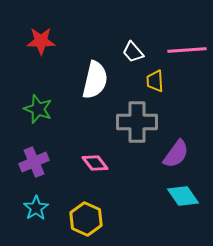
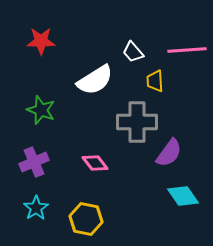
white semicircle: rotated 45 degrees clockwise
green star: moved 3 px right, 1 px down
purple semicircle: moved 7 px left, 1 px up
yellow hexagon: rotated 12 degrees counterclockwise
